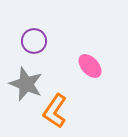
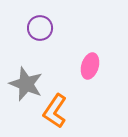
purple circle: moved 6 px right, 13 px up
pink ellipse: rotated 60 degrees clockwise
